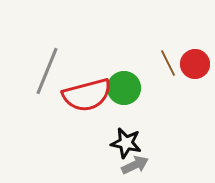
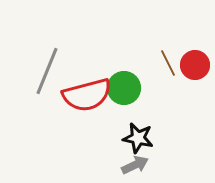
red circle: moved 1 px down
black star: moved 12 px right, 5 px up
